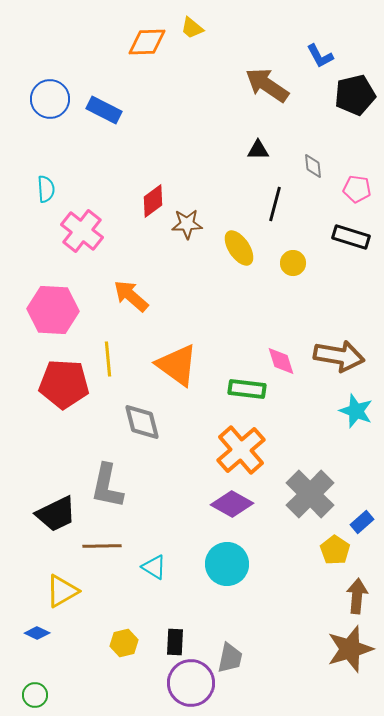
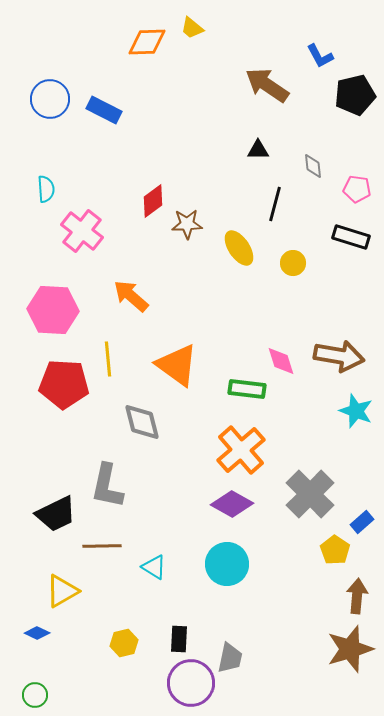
black rectangle at (175, 642): moved 4 px right, 3 px up
